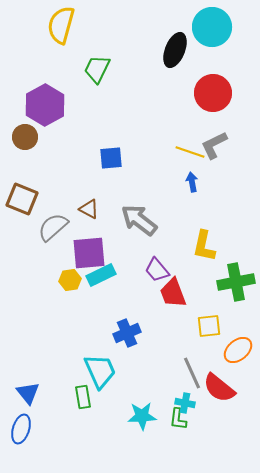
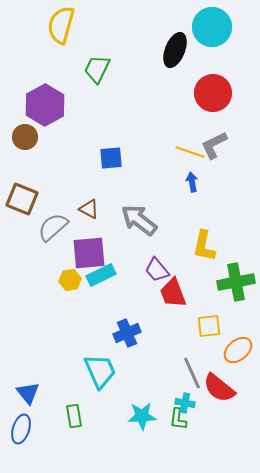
green rectangle: moved 9 px left, 19 px down
